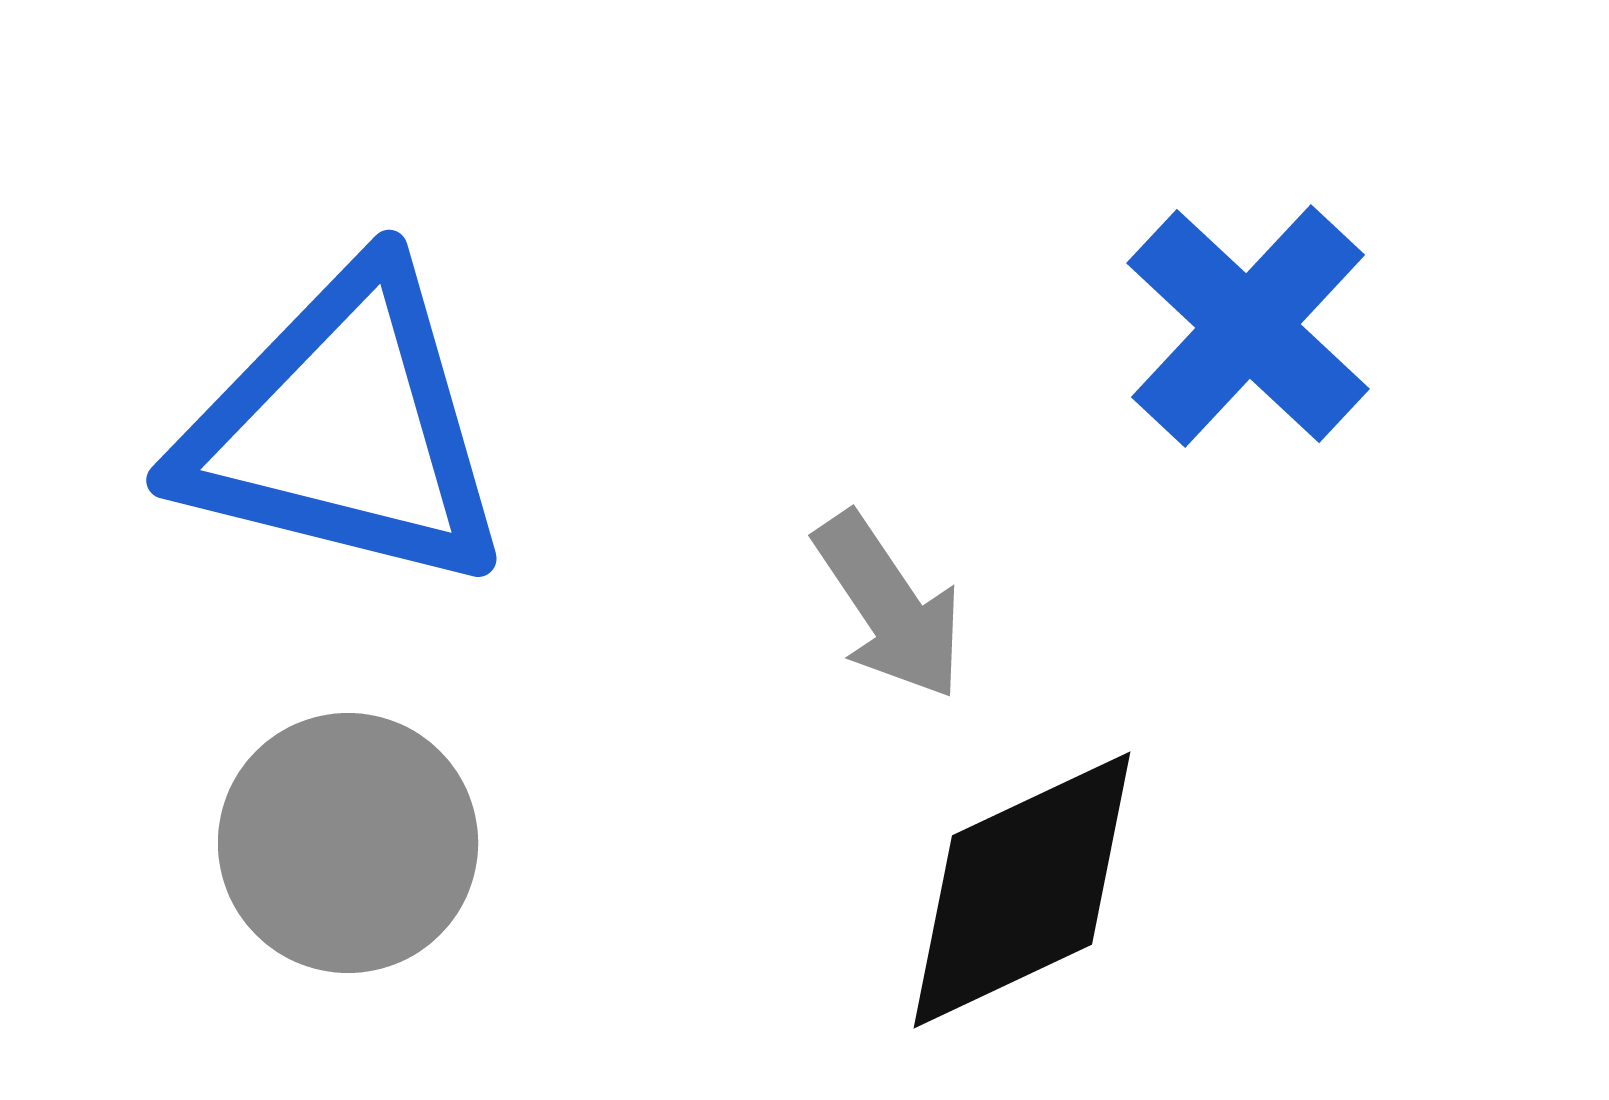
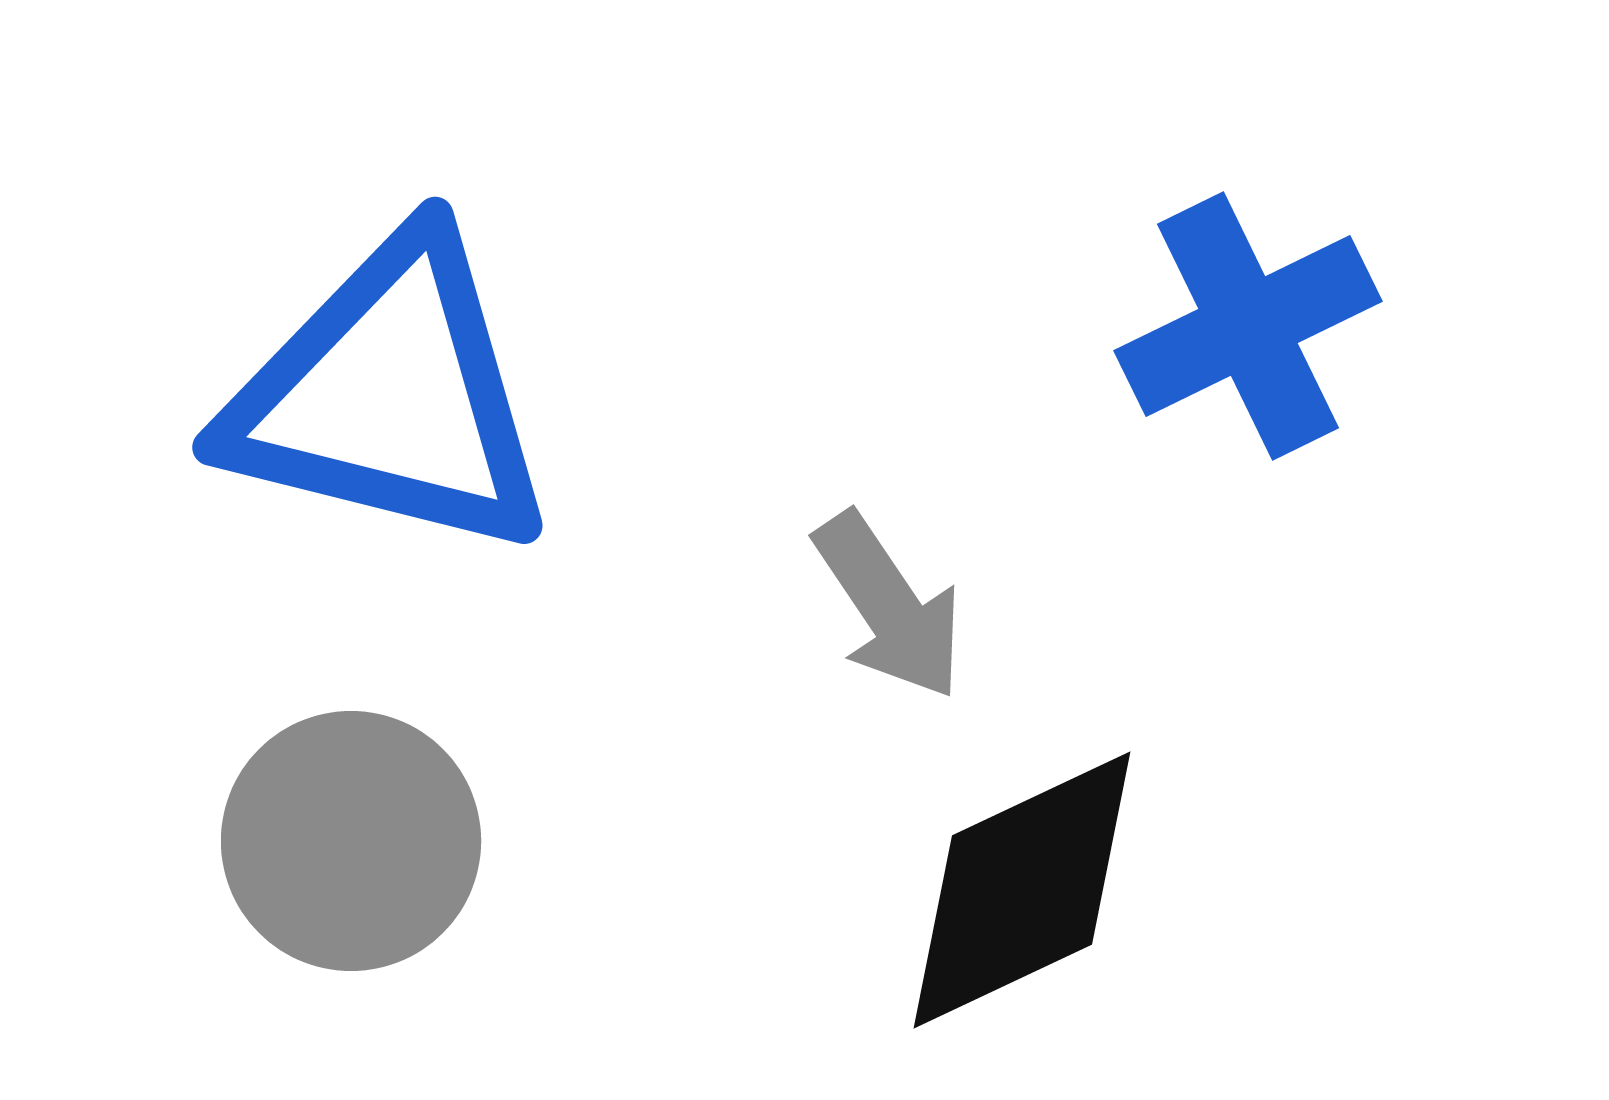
blue cross: rotated 21 degrees clockwise
blue triangle: moved 46 px right, 33 px up
gray circle: moved 3 px right, 2 px up
